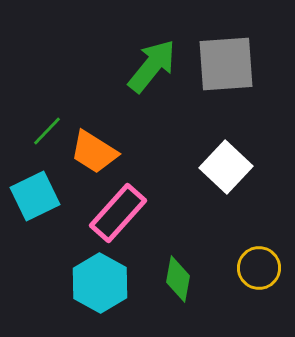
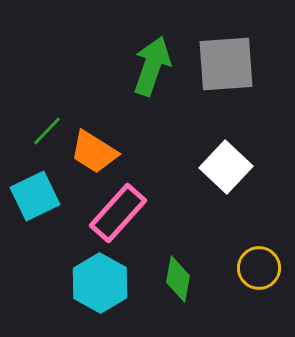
green arrow: rotated 20 degrees counterclockwise
